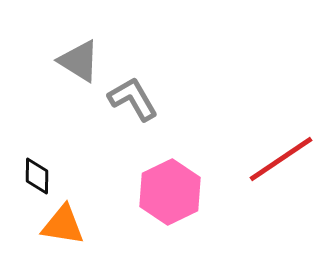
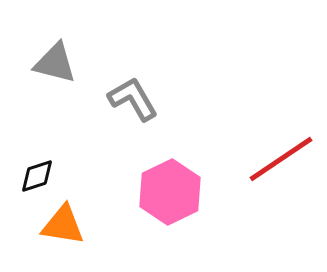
gray triangle: moved 24 px left, 2 px down; rotated 18 degrees counterclockwise
black diamond: rotated 72 degrees clockwise
